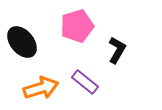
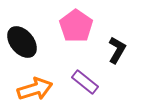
pink pentagon: moved 1 px left; rotated 20 degrees counterclockwise
orange arrow: moved 6 px left, 1 px down
